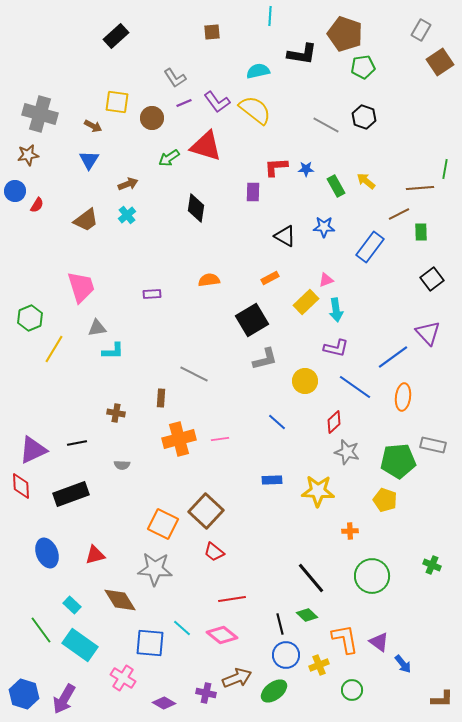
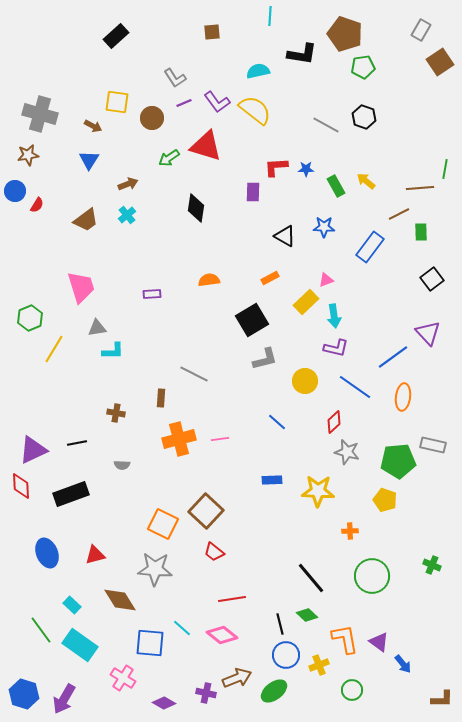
cyan arrow at (336, 310): moved 2 px left, 6 px down
